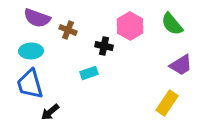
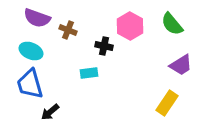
cyan ellipse: rotated 25 degrees clockwise
cyan rectangle: rotated 12 degrees clockwise
